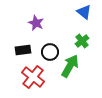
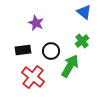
black circle: moved 1 px right, 1 px up
